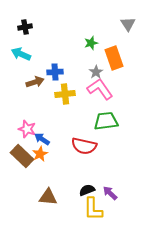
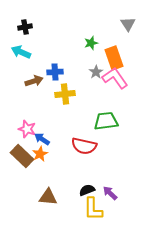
cyan arrow: moved 2 px up
brown arrow: moved 1 px left, 1 px up
pink L-shape: moved 15 px right, 11 px up
